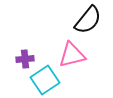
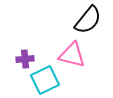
pink triangle: rotated 28 degrees clockwise
cyan square: rotated 8 degrees clockwise
